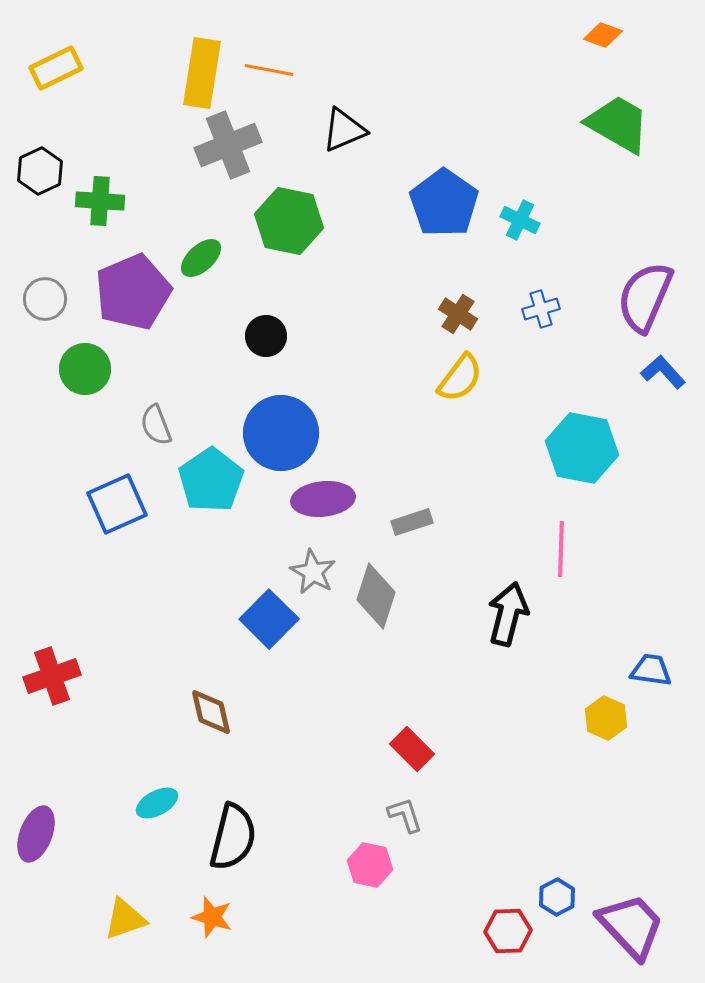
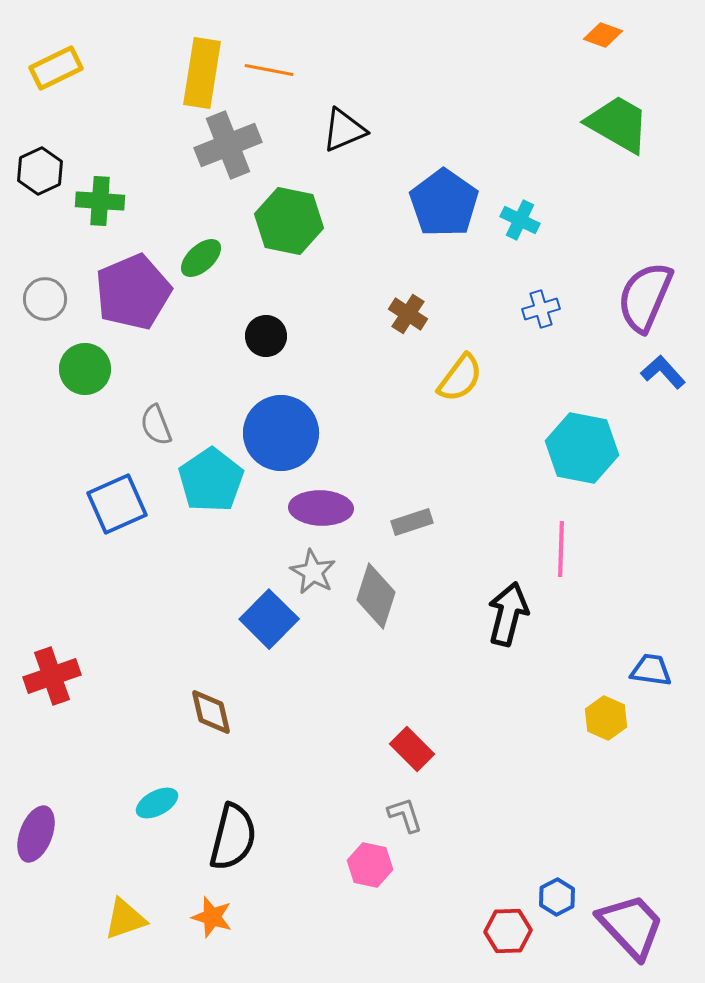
brown cross at (458, 314): moved 50 px left
purple ellipse at (323, 499): moved 2 px left, 9 px down; rotated 8 degrees clockwise
